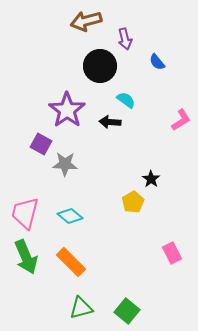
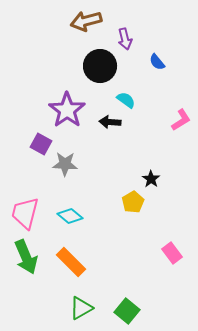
pink rectangle: rotated 10 degrees counterclockwise
green triangle: rotated 15 degrees counterclockwise
